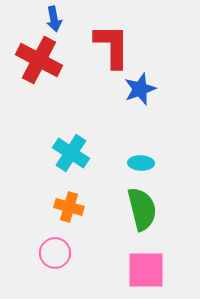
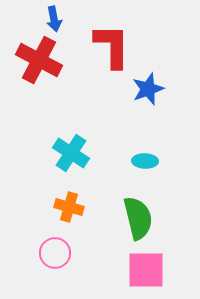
blue star: moved 8 px right
cyan ellipse: moved 4 px right, 2 px up
green semicircle: moved 4 px left, 9 px down
